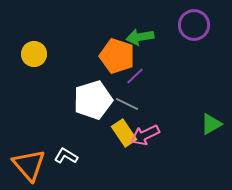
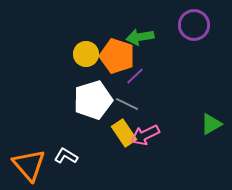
yellow circle: moved 52 px right
